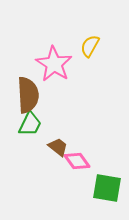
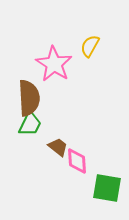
brown semicircle: moved 1 px right, 3 px down
pink diamond: rotated 32 degrees clockwise
